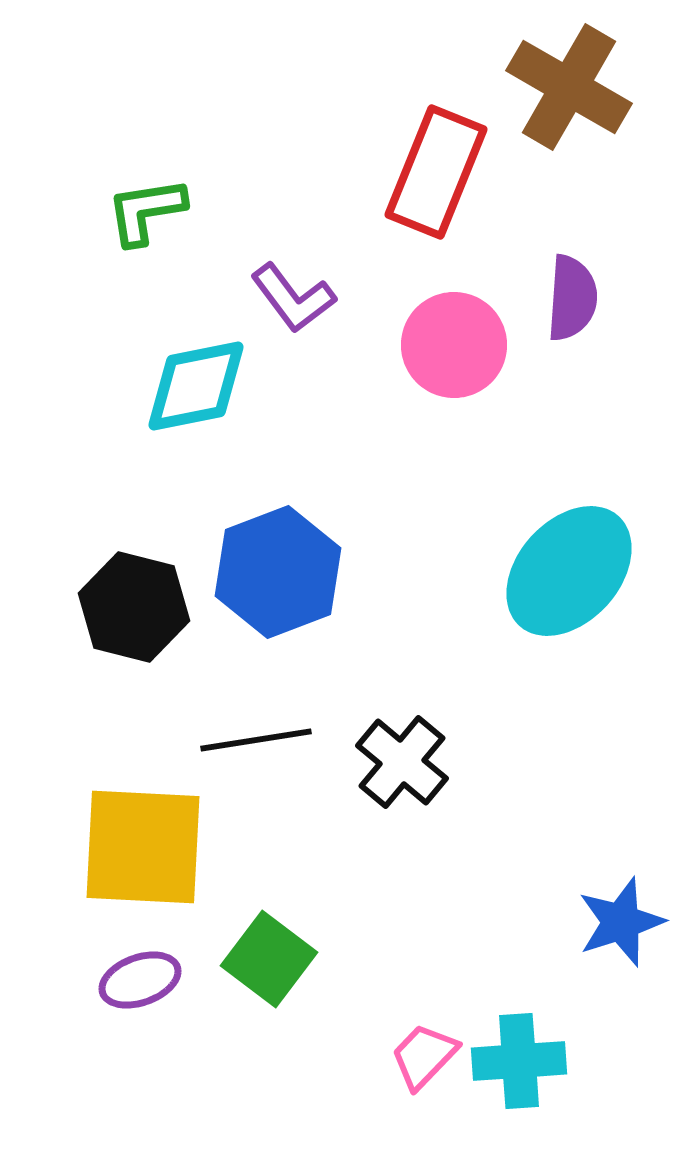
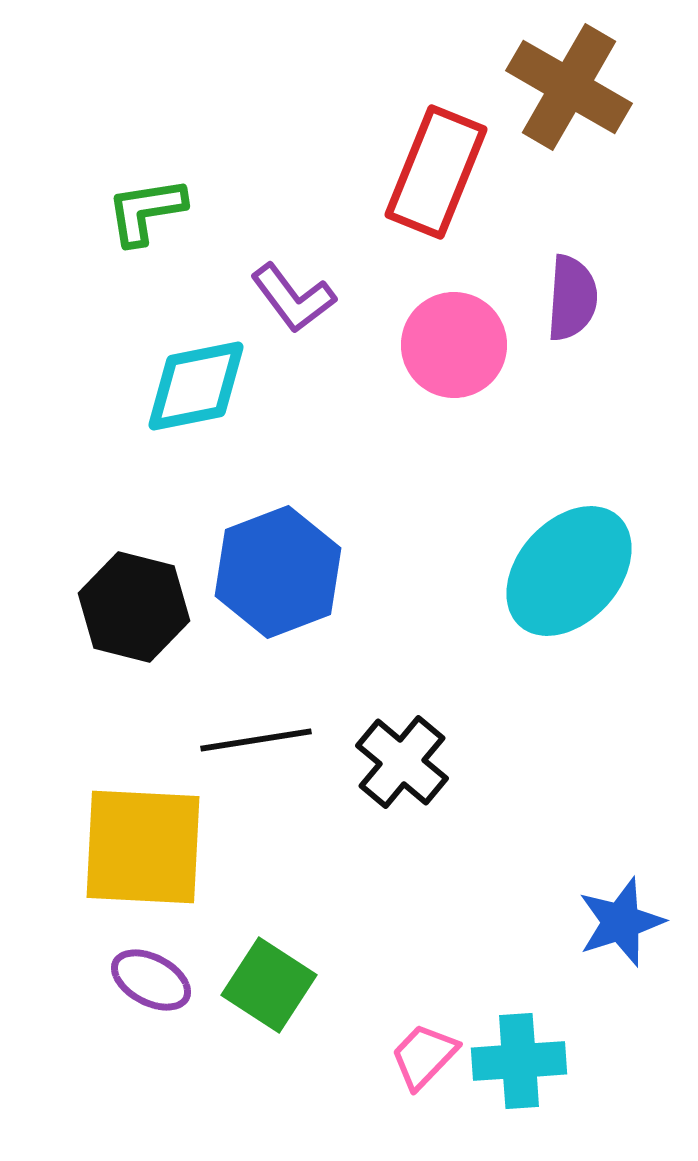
green square: moved 26 px down; rotated 4 degrees counterclockwise
purple ellipse: moved 11 px right; rotated 48 degrees clockwise
